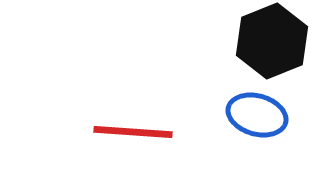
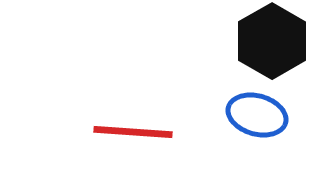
black hexagon: rotated 8 degrees counterclockwise
